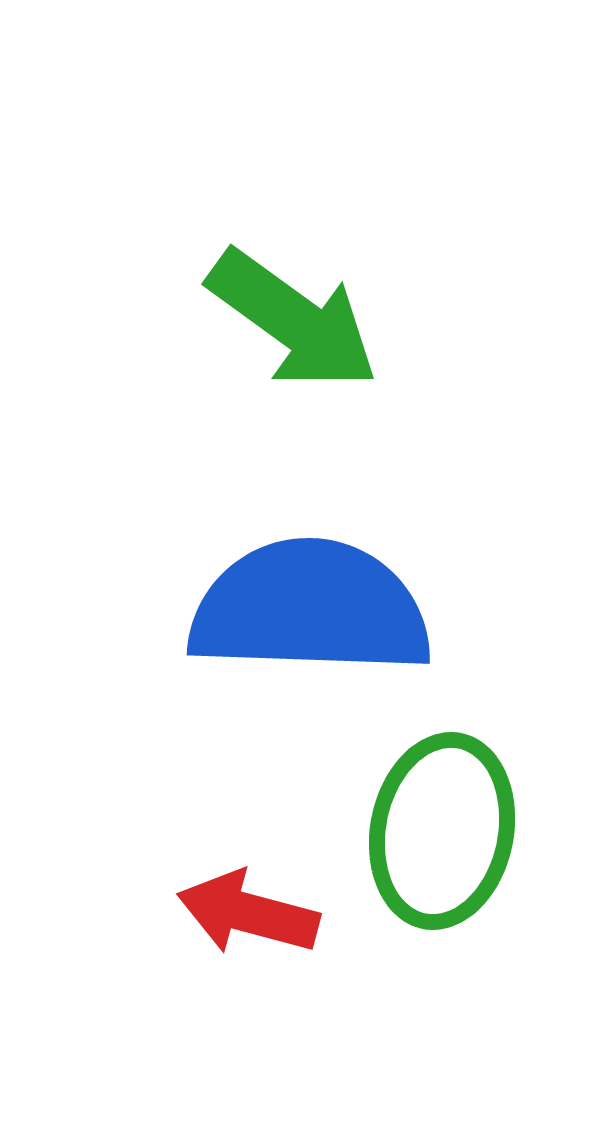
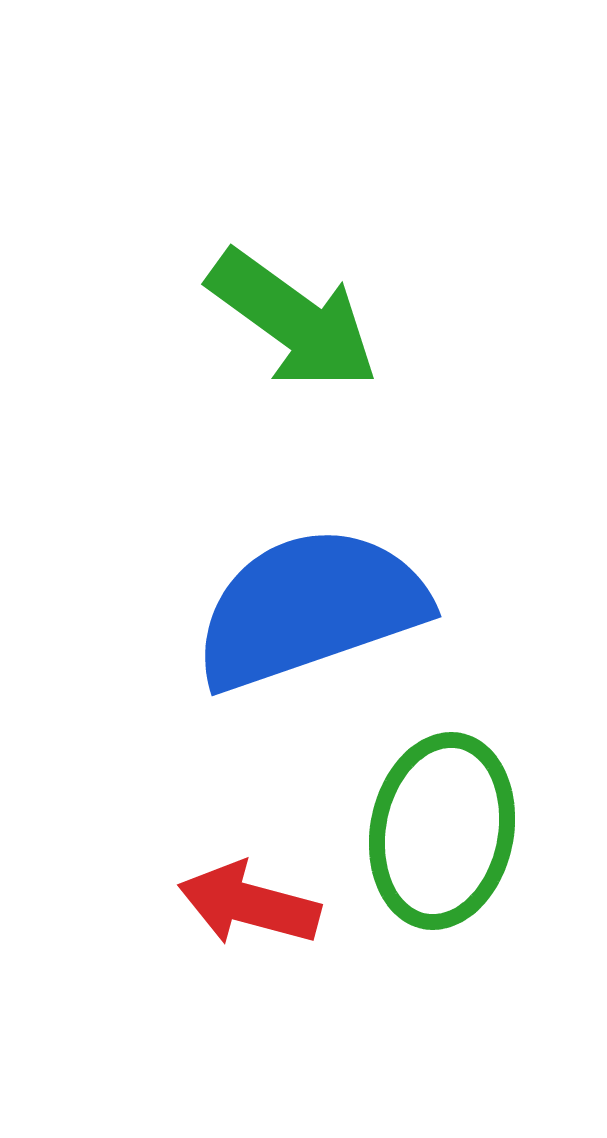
blue semicircle: rotated 21 degrees counterclockwise
red arrow: moved 1 px right, 9 px up
